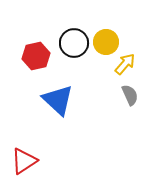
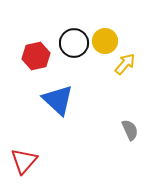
yellow circle: moved 1 px left, 1 px up
gray semicircle: moved 35 px down
red triangle: rotated 16 degrees counterclockwise
